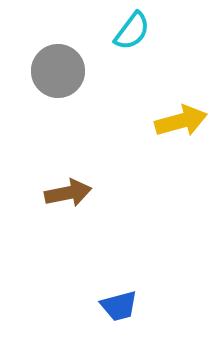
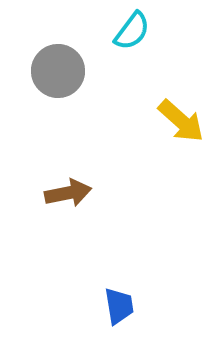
yellow arrow: rotated 57 degrees clockwise
blue trapezoid: rotated 84 degrees counterclockwise
